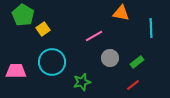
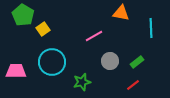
gray circle: moved 3 px down
